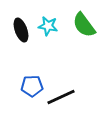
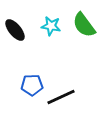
cyan star: moved 3 px right
black ellipse: moved 6 px left; rotated 20 degrees counterclockwise
blue pentagon: moved 1 px up
